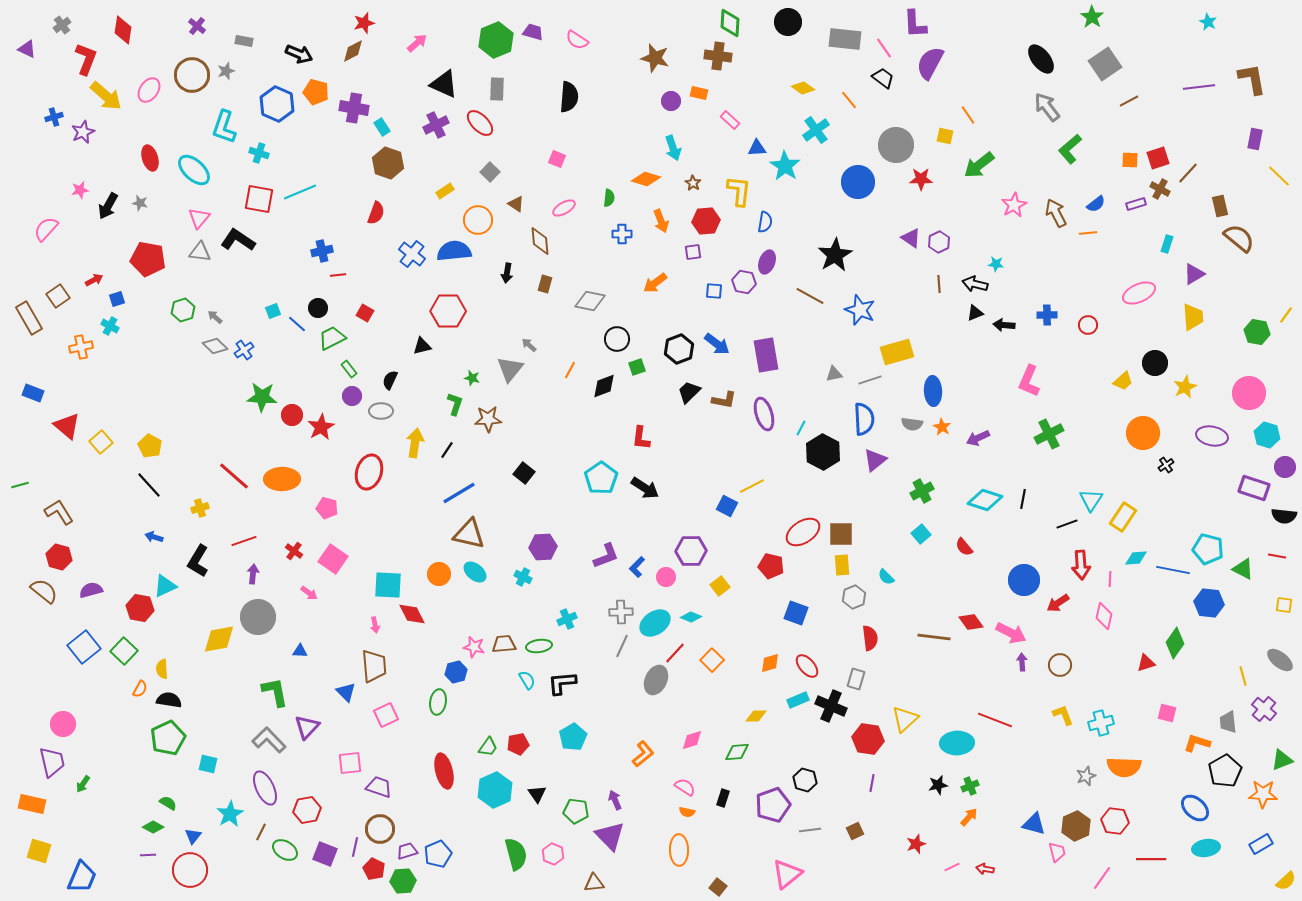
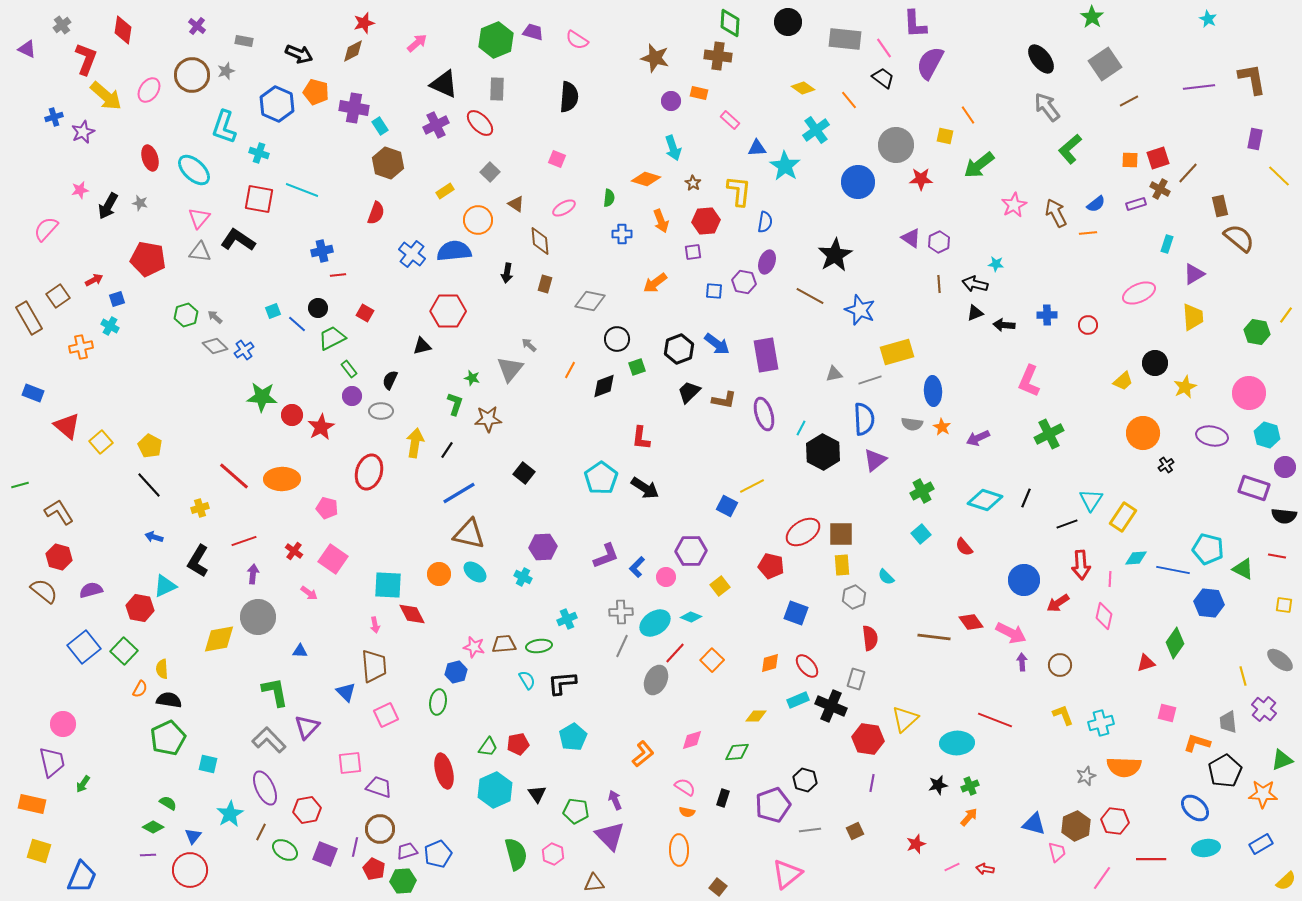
cyan star at (1208, 22): moved 3 px up
cyan rectangle at (382, 127): moved 2 px left, 1 px up
cyan line at (300, 192): moved 2 px right, 2 px up; rotated 44 degrees clockwise
green hexagon at (183, 310): moved 3 px right, 5 px down
black line at (1023, 499): moved 3 px right, 1 px up; rotated 12 degrees clockwise
